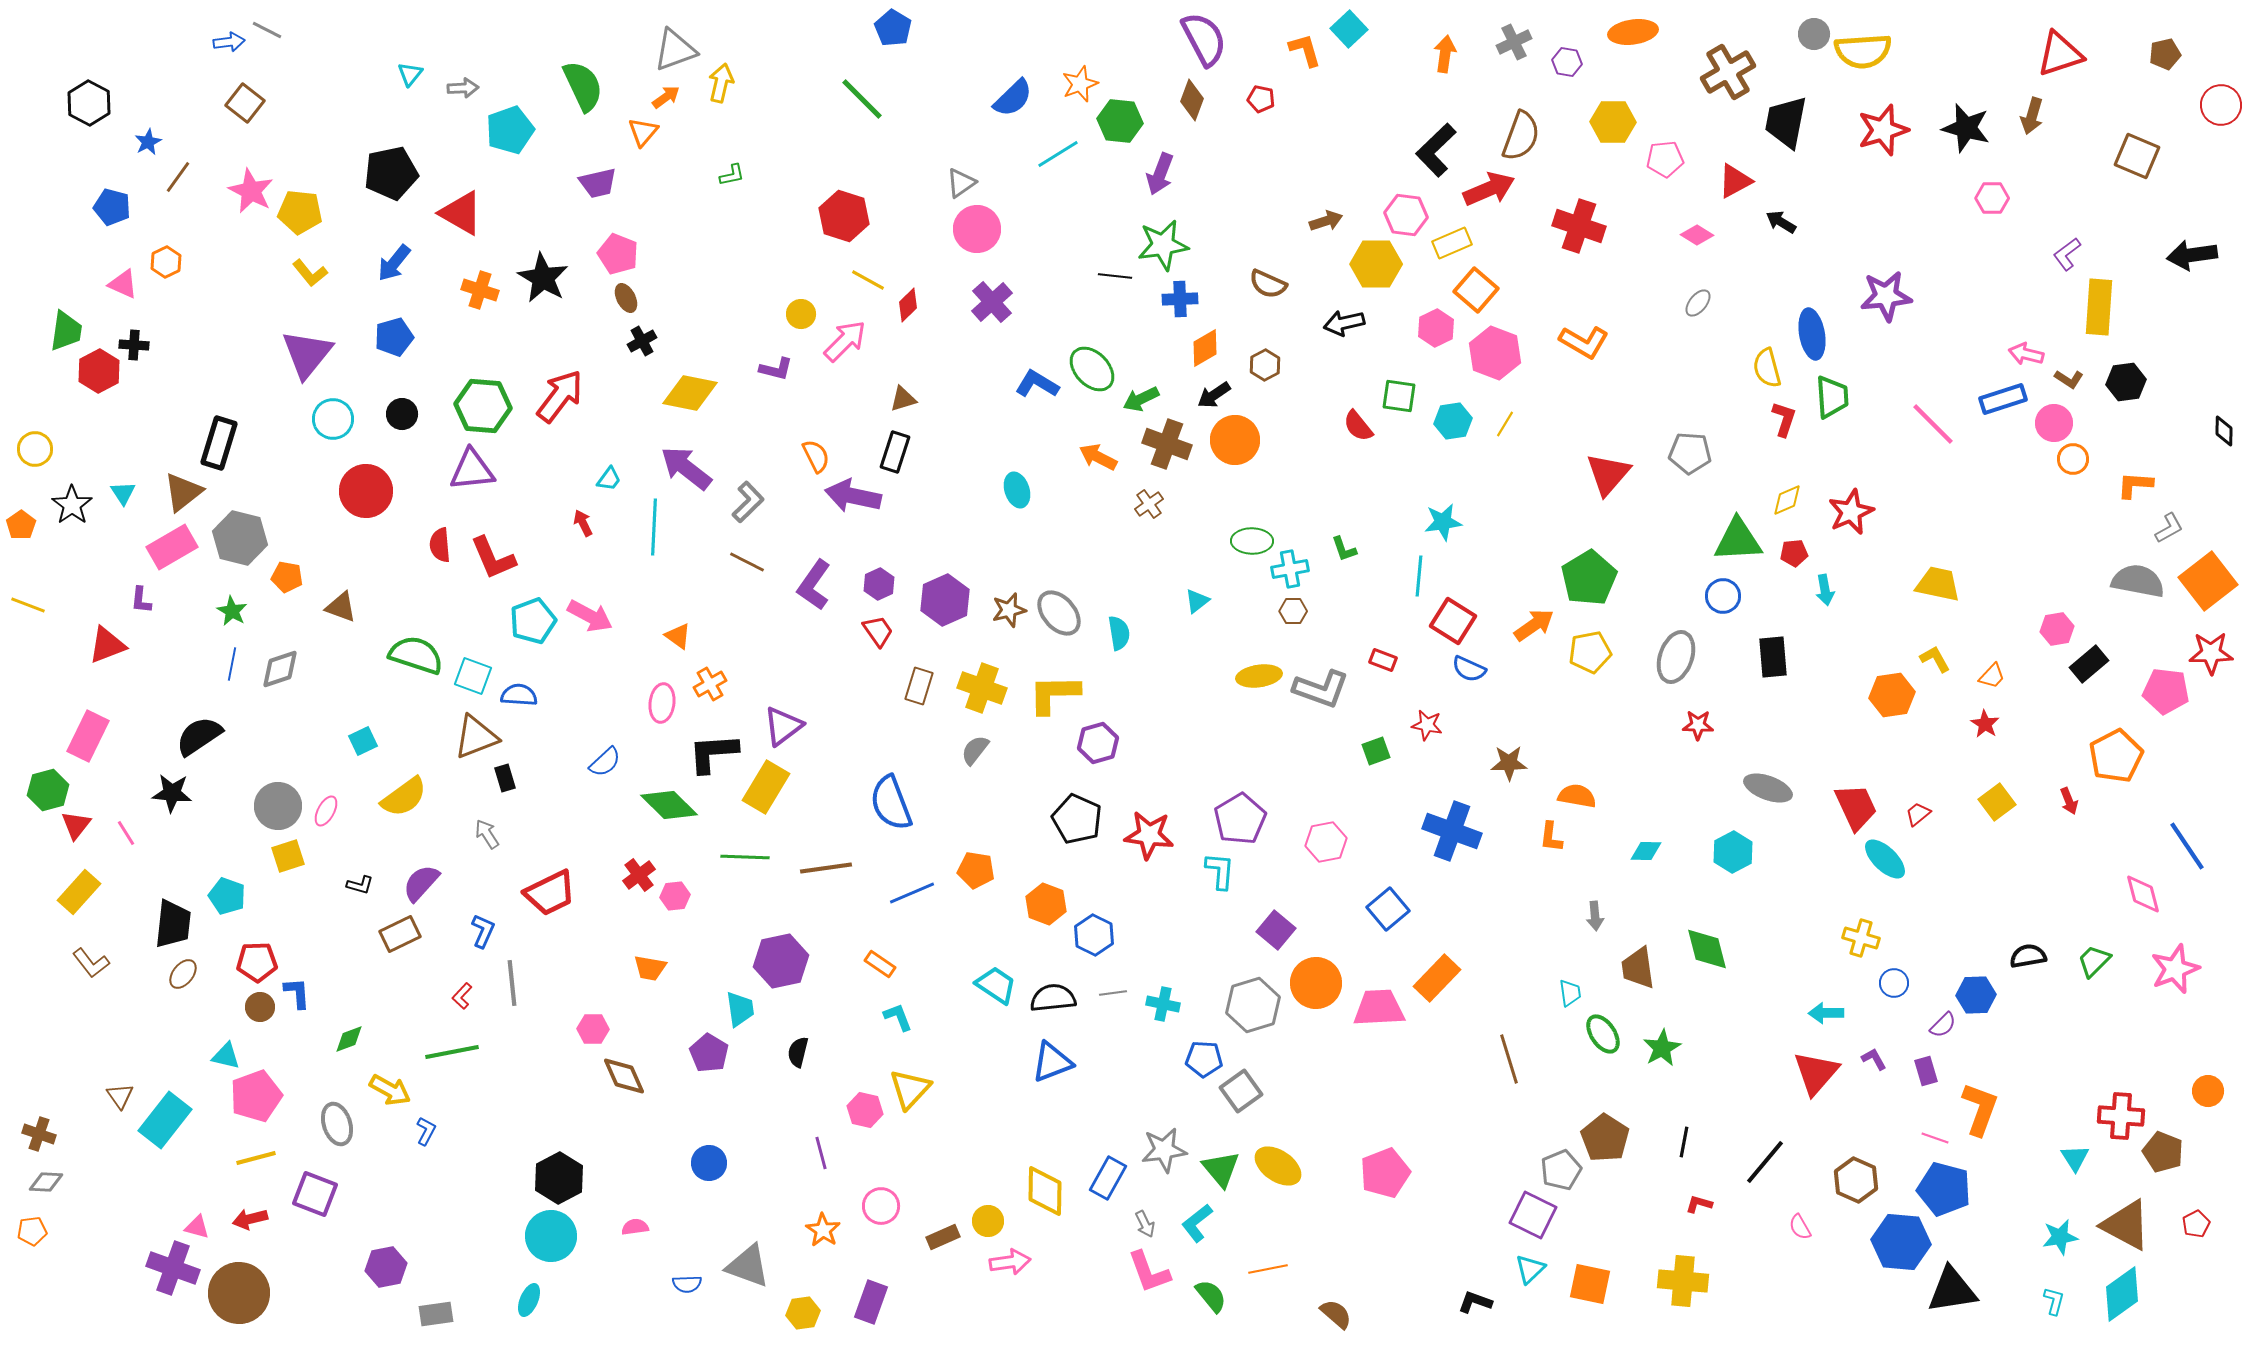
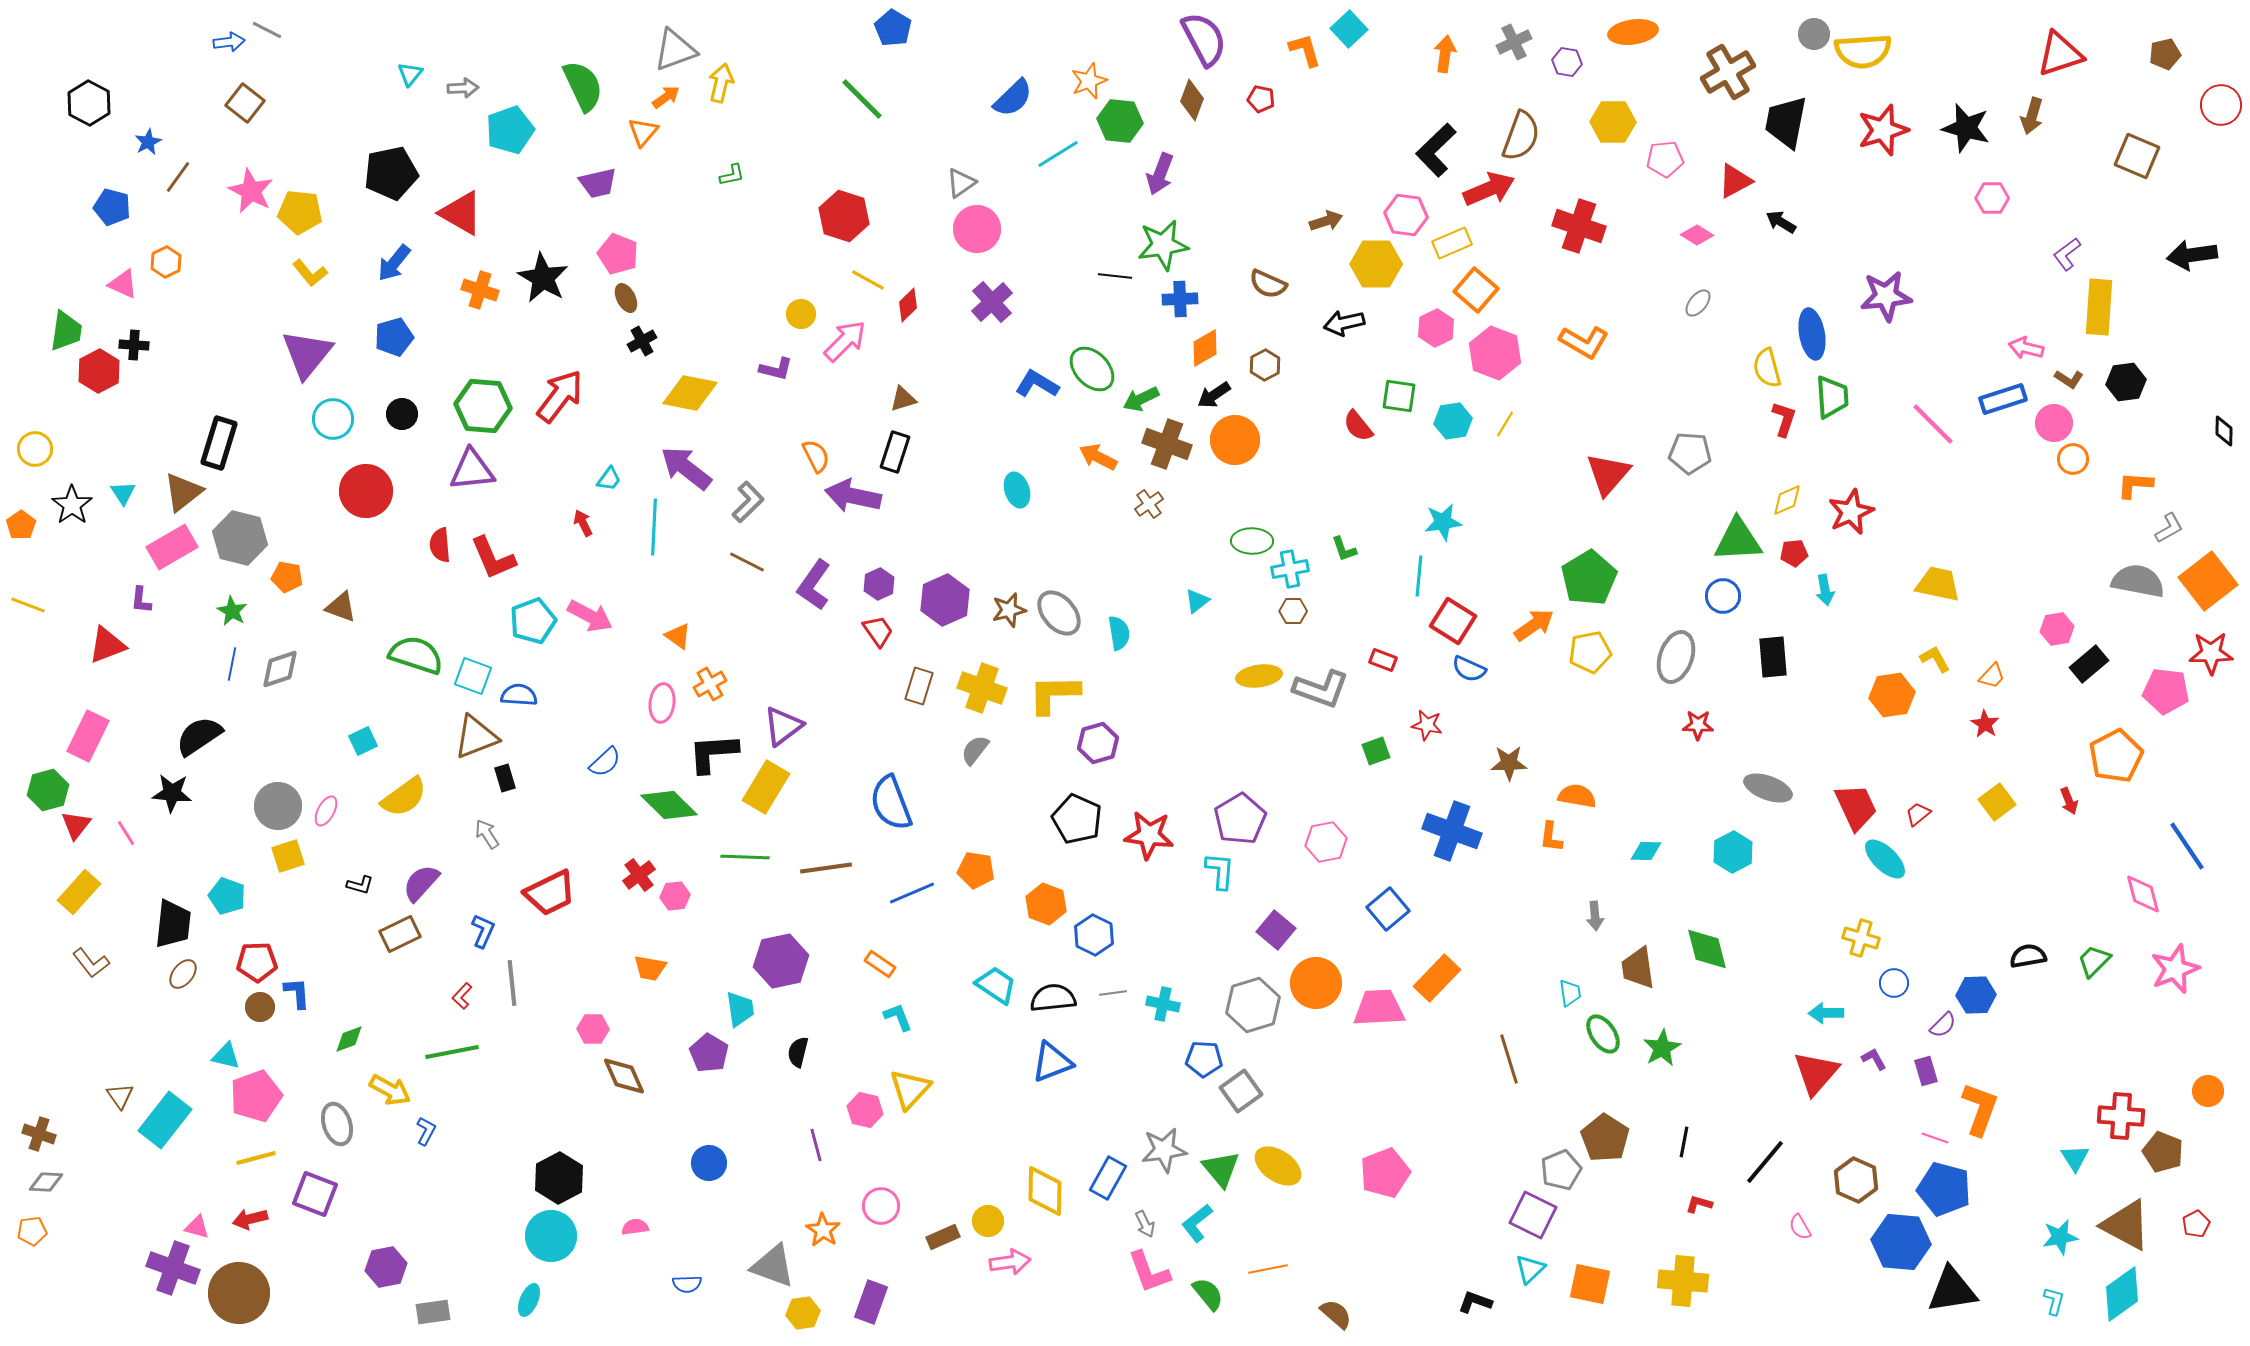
orange star at (1080, 84): moved 9 px right, 3 px up
pink arrow at (2026, 354): moved 6 px up
purple line at (821, 1153): moved 5 px left, 8 px up
gray triangle at (748, 1266): moved 25 px right
green semicircle at (1211, 1296): moved 3 px left, 2 px up
gray rectangle at (436, 1314): moved 3 px left, 2 px up
